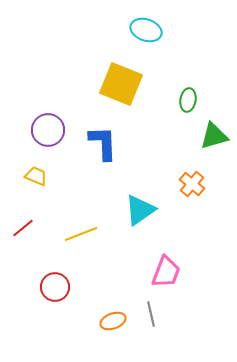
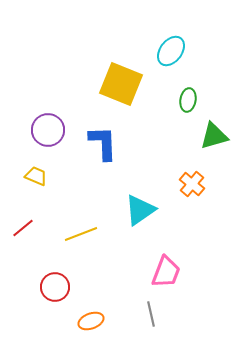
cyan ellipse: moved 25 px right, 21 px down; rotated 72 degrees counterclockwise
orange ellipse: moved 22 px left
